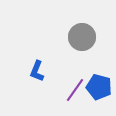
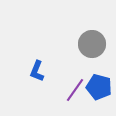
gray circle: moved 10 px right, 7 px down
